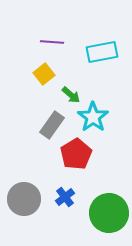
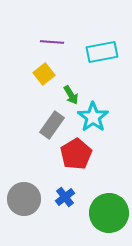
green arrow: rotated 18 degrees clockwise
